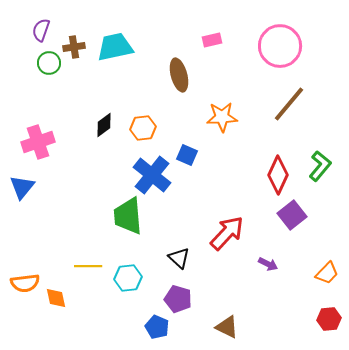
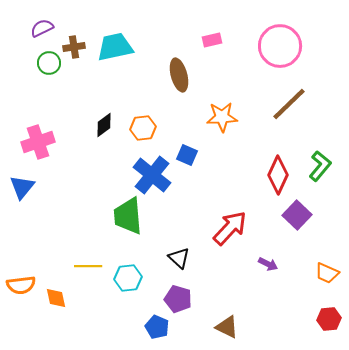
purple semicircle: moved 1 px right, 2 px up; rotated 45 degrees clockwise
brown line: rotated 6 degrees clockwise
purple square: moved 5 px right; rotated 8 degrees counterclockwise
red arrow: moved 3 px right, 5 px up
orange trapezoid: rotated 70 degrees clockwise
orange semicircle: moved 4 px left, 2 px down
